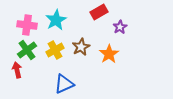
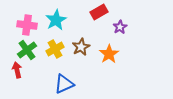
yellow cross: moved 1 px up
